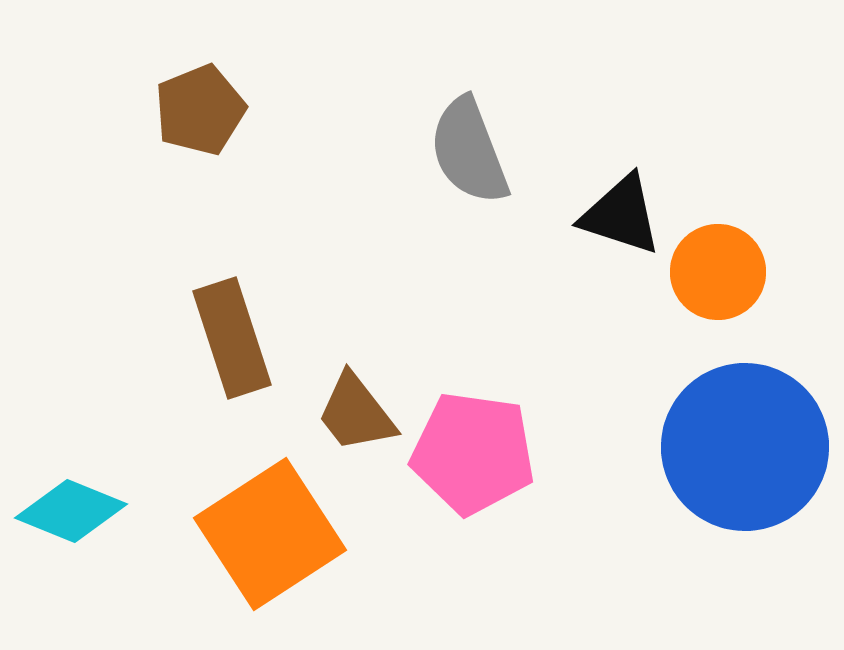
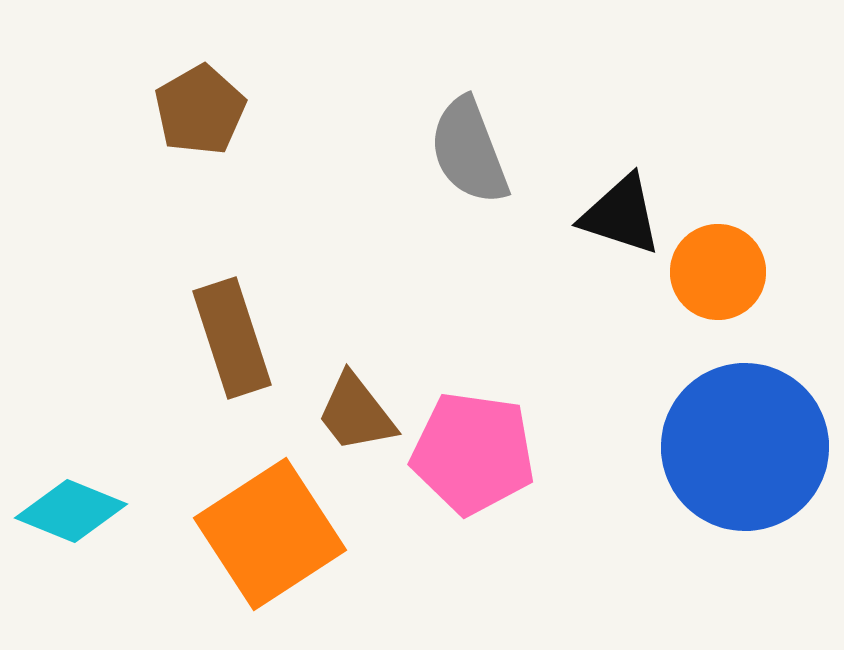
brown pentagon: rotated 8 degrees counterclockwise
